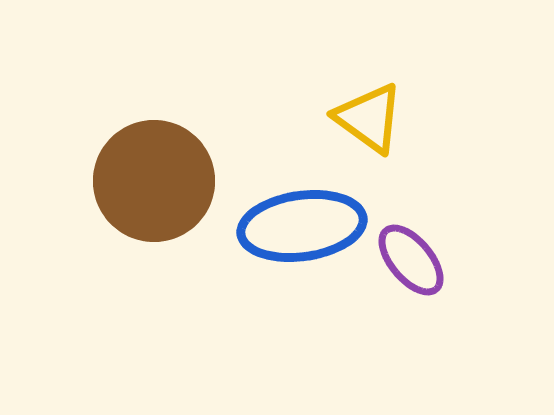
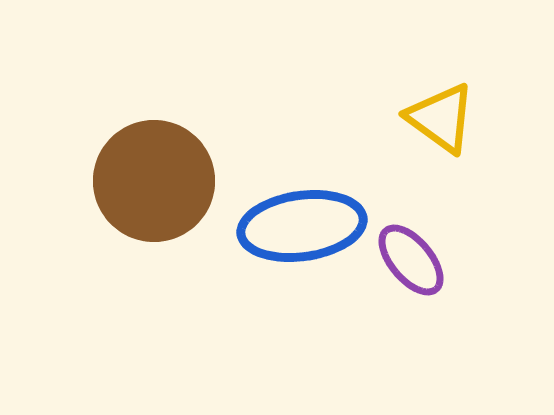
yellow triangle: moved 72 px right
